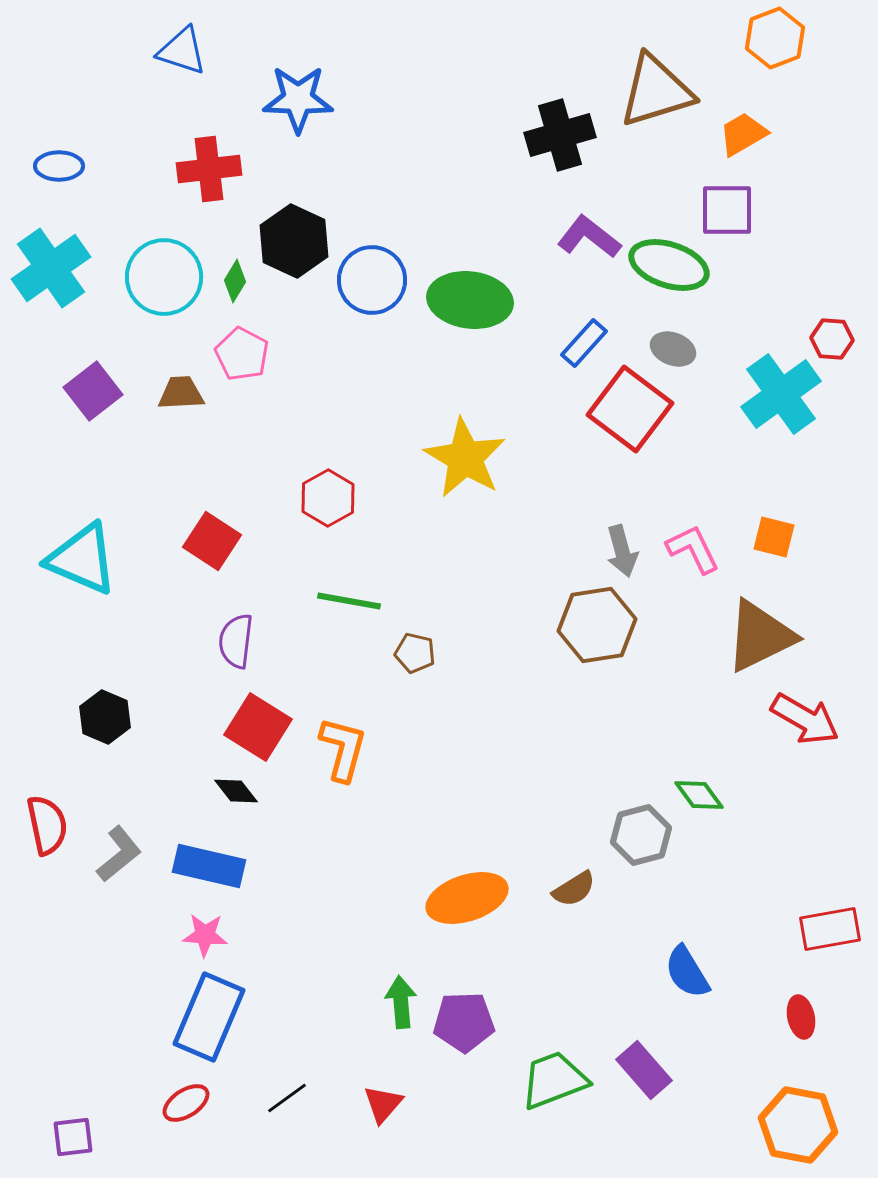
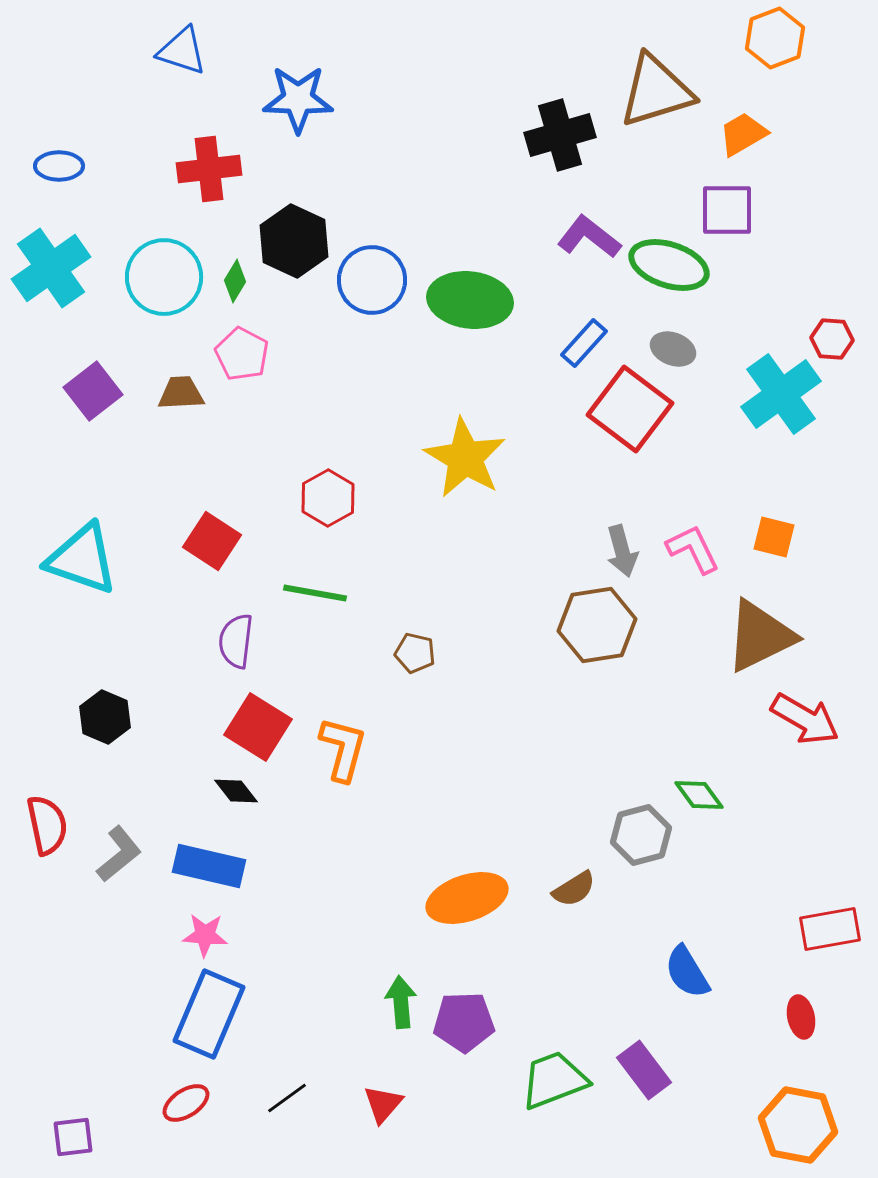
cyan triangle at (82, 559): rotated 4 degrees counterclockwise
green line at (349, 601): moved 34 px left, 8 px up
blue rectangle at (209, 1017): moved 3 px up
purple rectangle at (644, 1070): rotated 4 degrees clockwise
